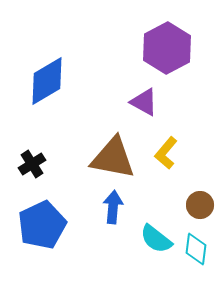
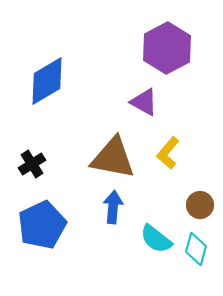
yellow L-shape: moved 2 px right
cyan diamond: rotated 8 degrees clockwise
